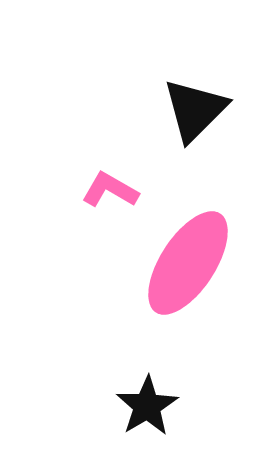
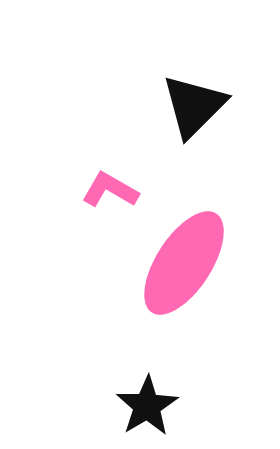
black triangle: moved 1 px left, 4 px up
pink ellipse: moved 4 px left
